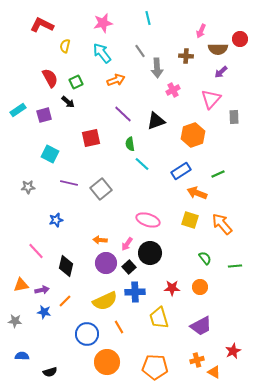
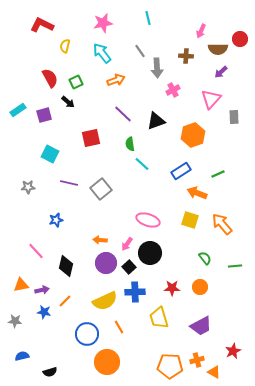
blue semicircle at (22, 356): rotated 16 degrees counterclockwise
orange pentagon at (155, 367): moved 15 px right, 1 px up
